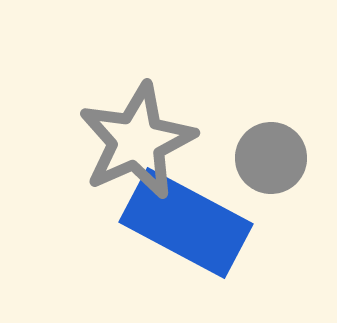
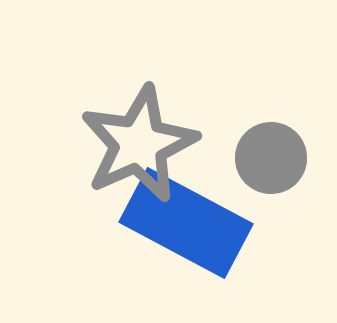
gray star: moved 2 px right, 3 px down
